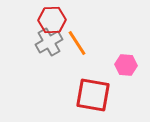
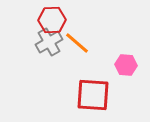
orange line: rotated 16 degrees counterclockwise
red square: rotated 6 degrees counterclockwise
